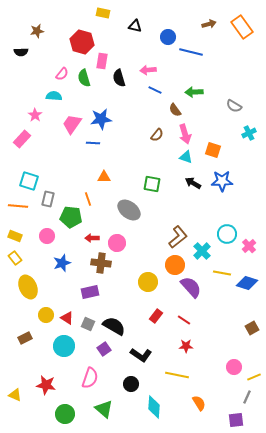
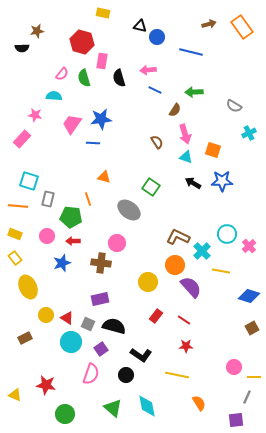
black triangle at (135, 26): moved 5 px right
blue circle at (168, 37): moved 11 px left
black semicircle at (21, 52): moved 1 px right, 4 px up
brown semicircle at (175, 110): rotated 112 degrees counterclockwise
pink star at (35, 115): rotated 24 degrees counterclockwise
brown semicircle at (157, 135): moved 7 px down; rotated 72 degrees counterclockwise
orange triangle at (104, 177): rotated 16 degrees clockwise
green square at (152, 184): moved 1 px left, 3 px down; rotated 24 degrees clockwise
yellow rectangle at (15, 236): moved 2 px up
brown L-shape at (178, 237): rotated 115 degrees counterclockwise
red arrow at (92, 238): moved 19 px left, 3 px down
yellow line at (222, 273): moved 1 px left, 2 px up
blue diamond at (247, 283): moved 2 px right, 13 px down
purple rectangle at (90, 292): moved 10 px right, 7 px down
black semicircle at (114, 326): rotated 15 degrees counterclockwise
cyan circle at (64, 346): moved 7 px right, 4 px up
purple square at (104, 349): moved 3 px left
yellow line at (254, 377): rotated 24 degrees clockwise
pink semicircle at (90, 378): moved 1 px right, 4 px up
black circle at (131, 384): moved 5 px left, 9 px up
cyan diamond at (154, 407): moved 7 px left, 1 px up; rotated 15 degrees counterclockwise
green triangle at (104, 409): moved 9 px right, 1 px up
